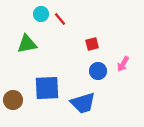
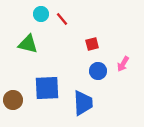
red line: moved 2 px right
green triangle: moved 1 px right; rotated 25 degrees clockwise
blue trapezoid: rotated 76 degrees counterclockwise
